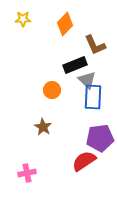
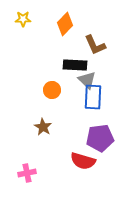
black rectangle: rotated 25 degrees clockwise
red semicircle: moved 1 px left; rotated 130 degrees counterclockwise
